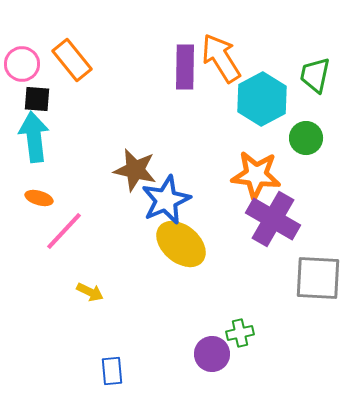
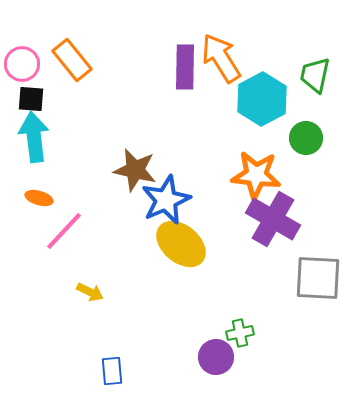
black square: moved 6 px left
purple circle: moved 4 px right, 3 px down
